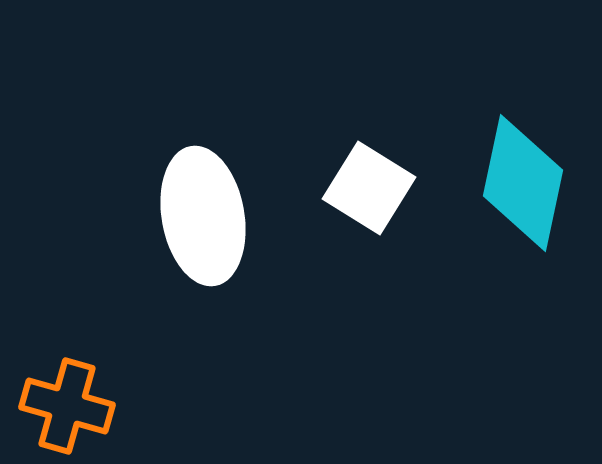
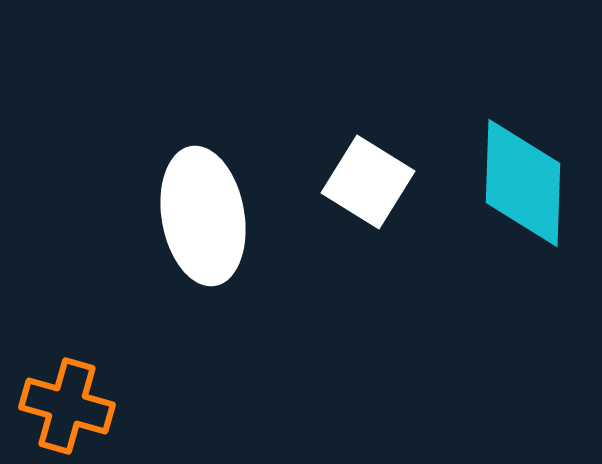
cyan diamond: rotated 10 degrees counterclockwise
white square: moved 1 px left, 6 px up
